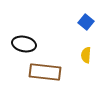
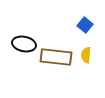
blue square: moved 1 px left, 3 px down
brown rectangle: moved 11 px right, 15 px up
